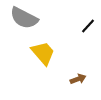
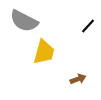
gray semicircle: moved 3 px down
yellow trapezoid: moved 1 px right, 1 px up; rotated 56 degrees clockwise
